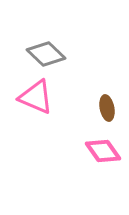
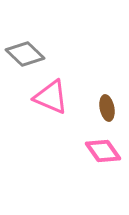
gray diamond: moved 21 px left
pink triangle: moved 15 px right
